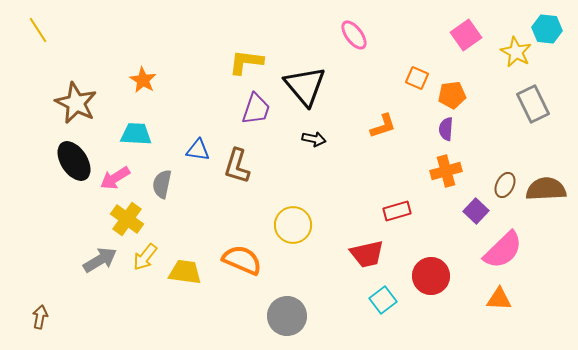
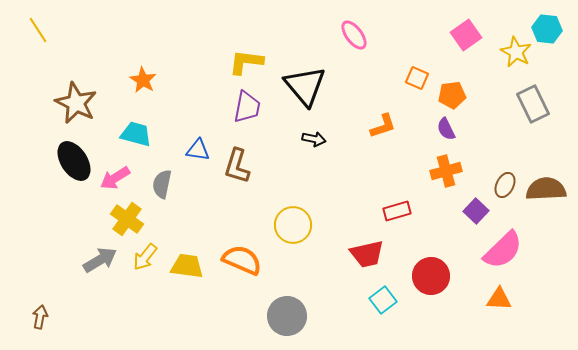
purple trapezoid: moved 9 px left, 2 px up; rotated 8 degrees counterclockwise
purple semicircle: rotated 30 degrees counterclockwise
cyan trapezoid: rotated 12 degrees clockwise
yellow trapezoid: moved 2 px right, 6 px up
